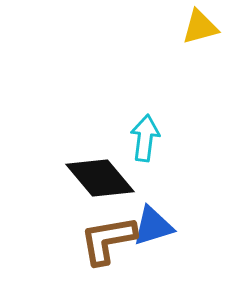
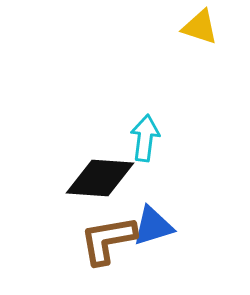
yellow triangle: rotated 33 degrees clockwise
black diamond: rotated 46 degrees counterclockwise
